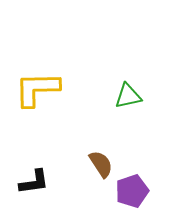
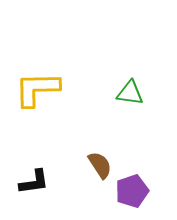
green triangle: moved 2 px right, 3 px up; rotated 20 degrees clockwise
brown semicircle: moved 1 px left, 1 px down
